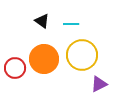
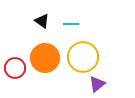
yellow circle: moved 1 px right, 2 px down
orange circle: moved 1 px right, 1 px up
purple triangle: moved 2 px left; rotated 12 degrees counterclockwise
